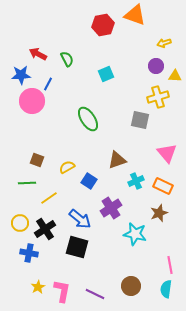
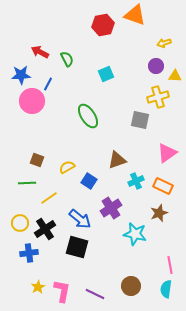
red arrow: moved 2 px right, 2 px up
green ellipse: moved 3 px up
pink triangle: rotated 35 degrees clockwise
blue cross: rotated 18 degrees counterclockwise
